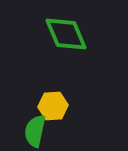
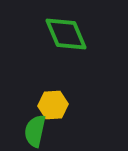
yellow hexagon: moved 1 px up
